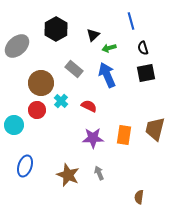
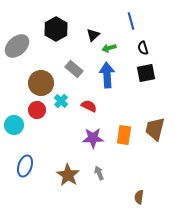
blue arrow: rotated 20 degrees clockwise
brown star: rotated 10 degrees clockwise
